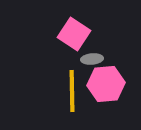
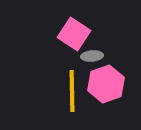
gray ellipse: moved 3 px up
pink hexagon: rotated 15 degrees counterclockwise
